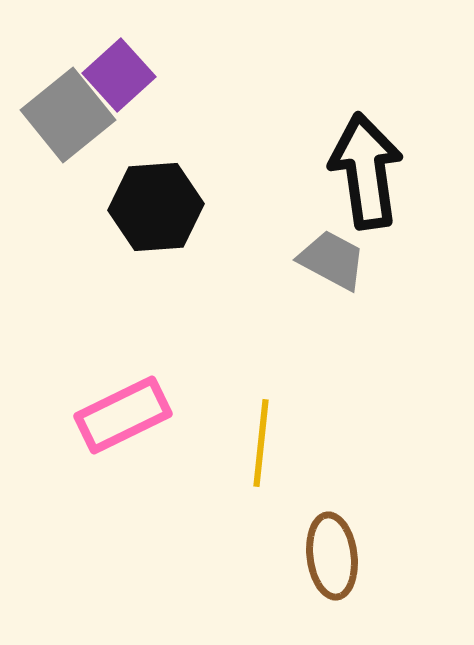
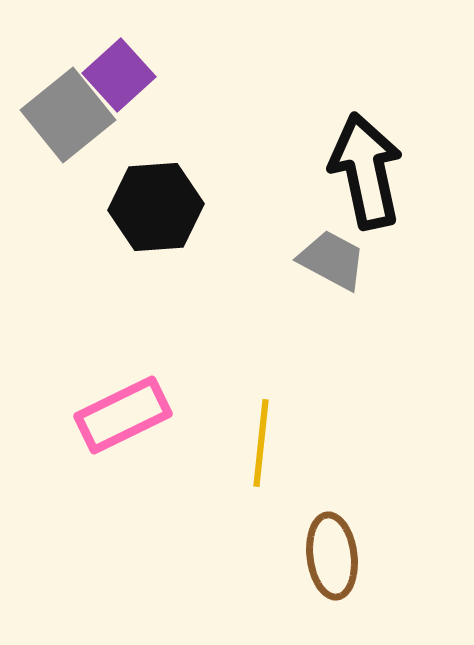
black arrow: rotated 4 degrees counterclockwise
